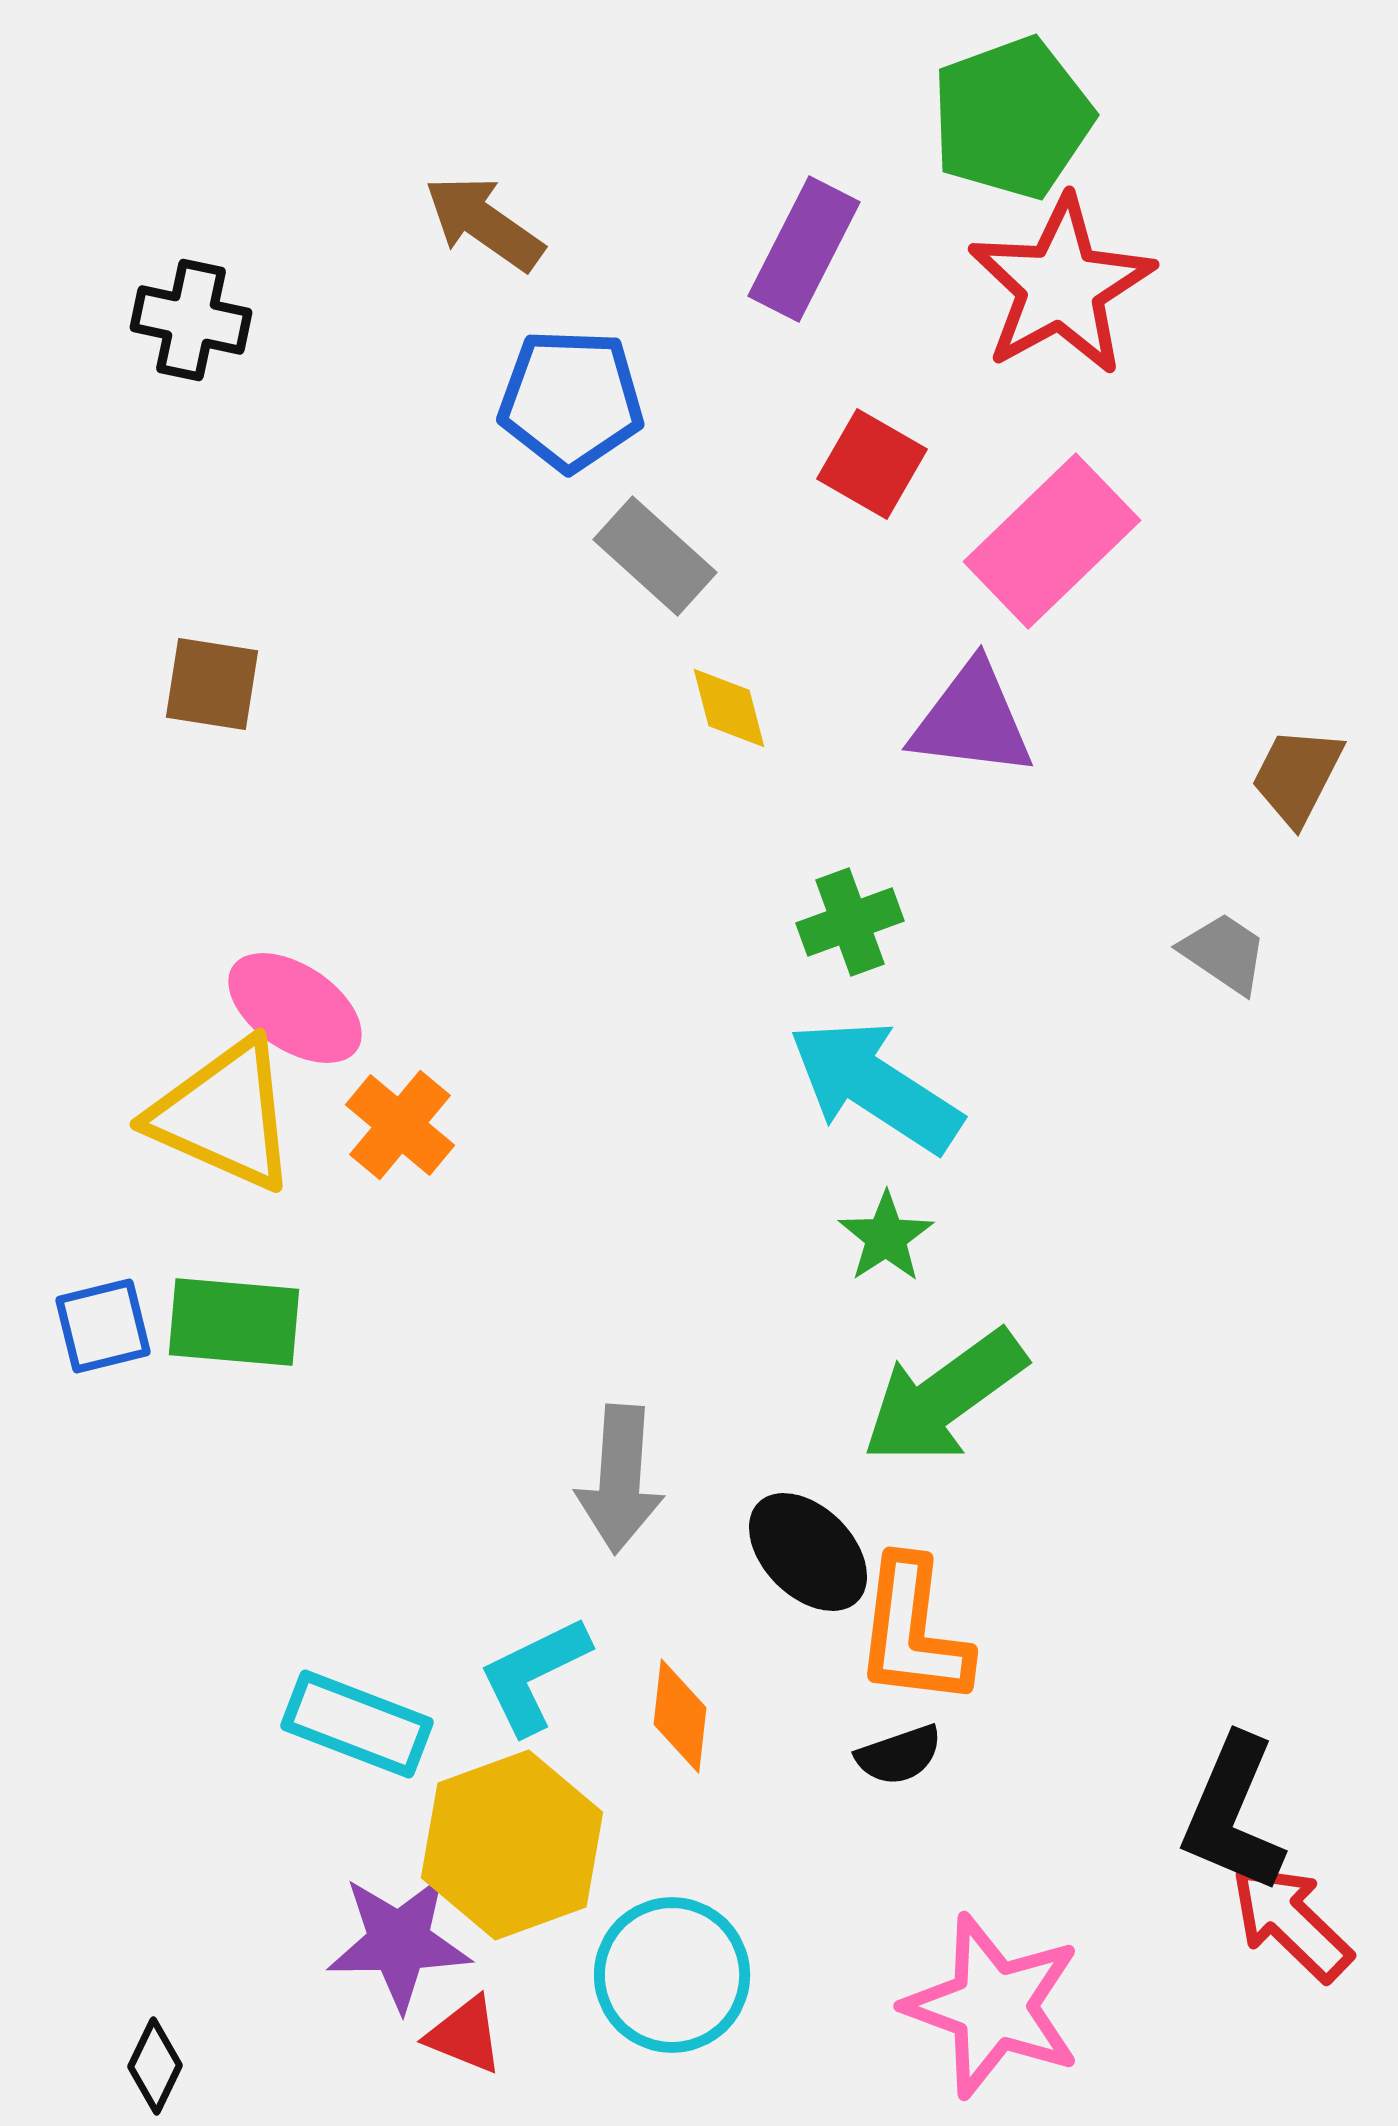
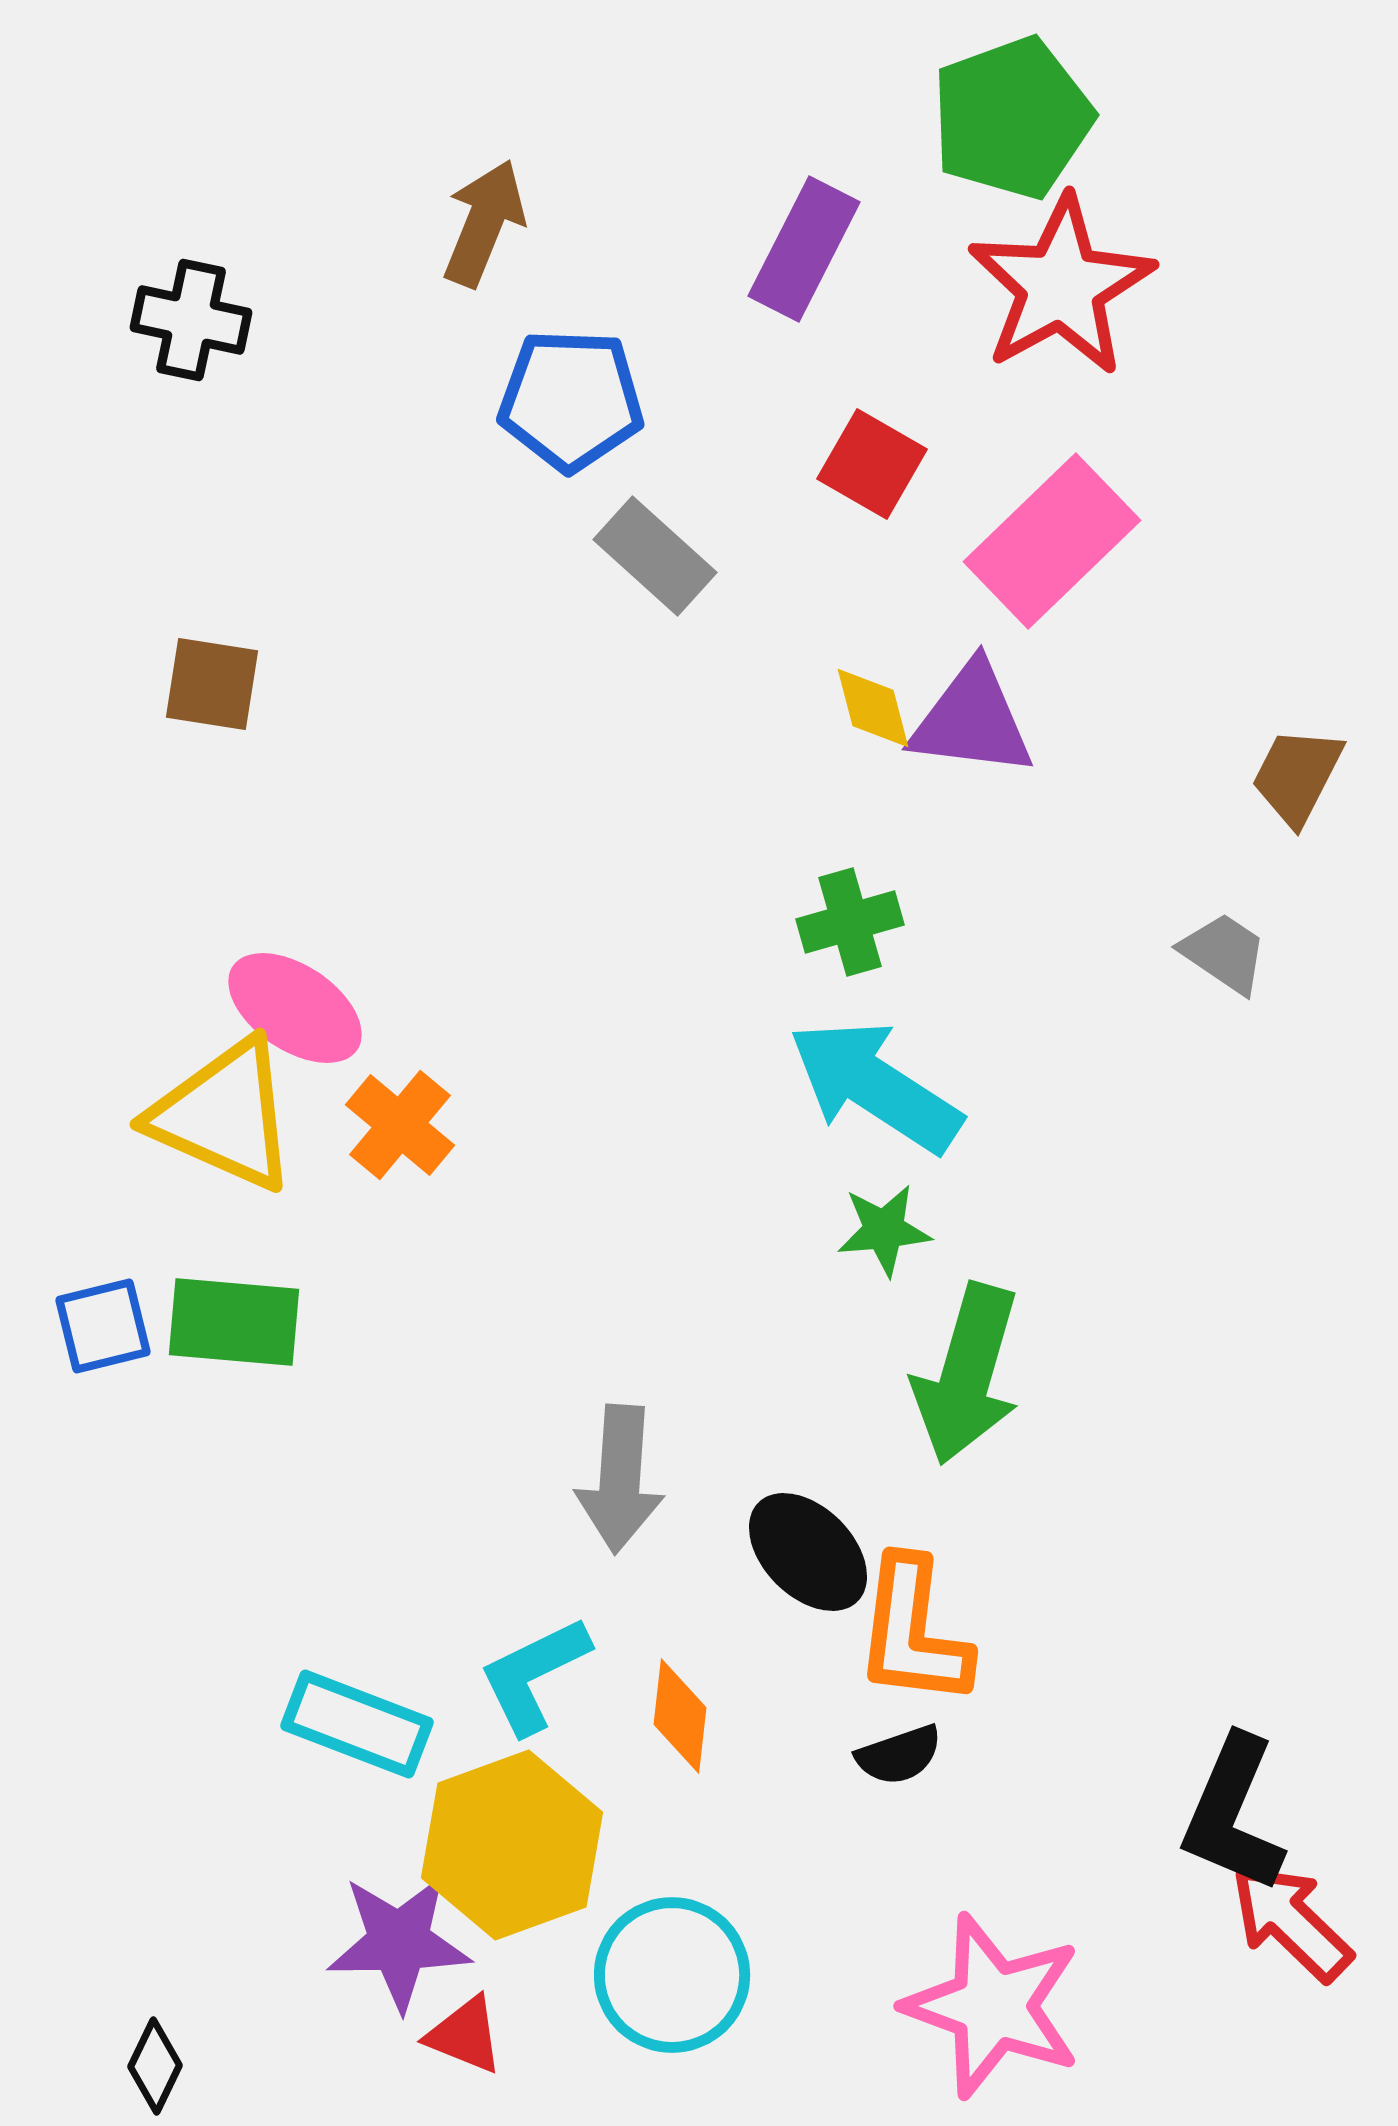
brown arrow: rotated 77 degrees clockwise
yellow diamond: moved 144 px right
green cross: rotated 4 degrees clockwise
green star: moved 2 px left, 7 px up; rotated 28 degrees clockwise
green arrow: moved 23 px right, 23 px up; rotated 38 degrees counterclockwise
